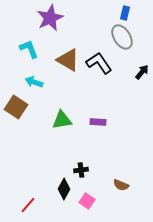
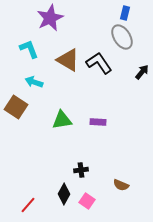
black diamond: moved 5 px down
